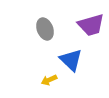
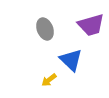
yellow arrow: rotated 14 degrees counterclockwise
